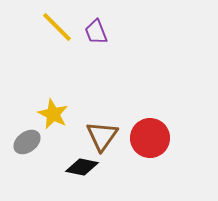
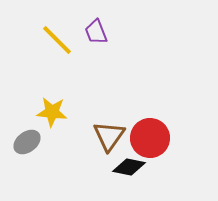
yellow line: moved 13 px down
yellow star: moved 1 px left, 2 px up; rotated 20 degrees counterclockwise
brown triangle: moved 7 px right
black diamond: moved 47 px right
